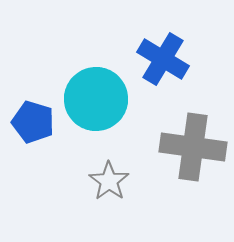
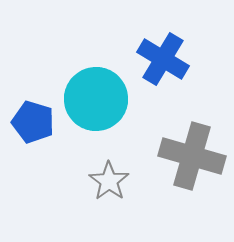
gray cross: moved 1 px left, 9 px down; rotated 8 degrees clockwise
